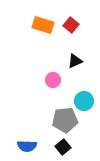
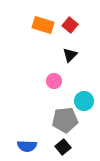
red square: moved 1 px left
black triangle: moved 5 px left, 6 px up; rotated 21 degrees counterclockwise
pink circle: moved 1 px right, 1 px down
